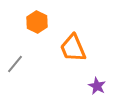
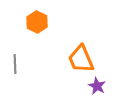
orange trapezoid: moved 8 px right, 11 px down
gray line: rotated 42 degrees counterclockwise
